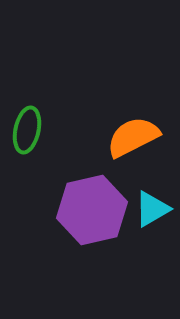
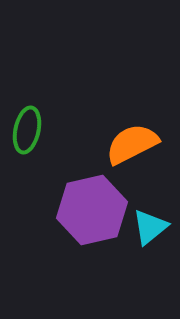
orange semicircle: moved 1 px left, 7 px down
cyan triangle: moved 2 px left, 18 px down; rotated 9 degrees counterclockwise
